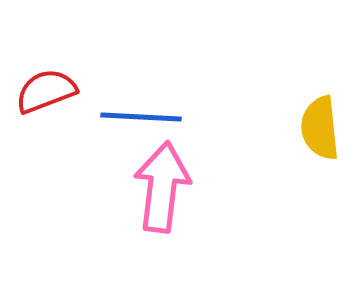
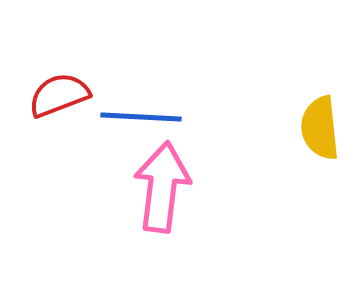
red semicircle: moved 13 px right, 4 px down
